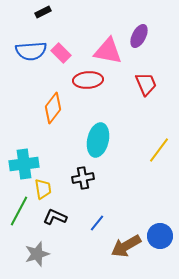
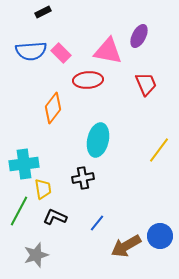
gray star: moved 1 px left, 1 px down
